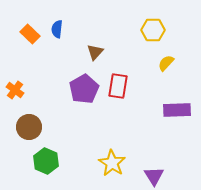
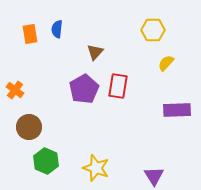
orange rectangle: rotated 36 degrees clockwise
yellow star: moved 16 px left, 5 px down; rotated 12 degrees counterclockwise
